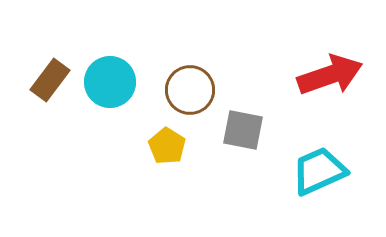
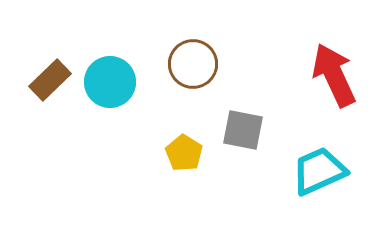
red arrow: moved 4 px right; rotated 96 degrees counterclockwise
brown rectangle: rotated 9 degrees clockwise
brown circle: moved 3 px right, 26 px up
yellow pentagon: moved 17 px right, 7 px down
